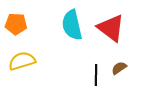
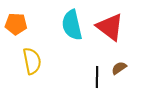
red triangle: moved 1 px left, 1 px up
yellow semicircle: moved 10 px right; rotated 96 degrees clockwise
black line: moved 1 px right, 2 px down
